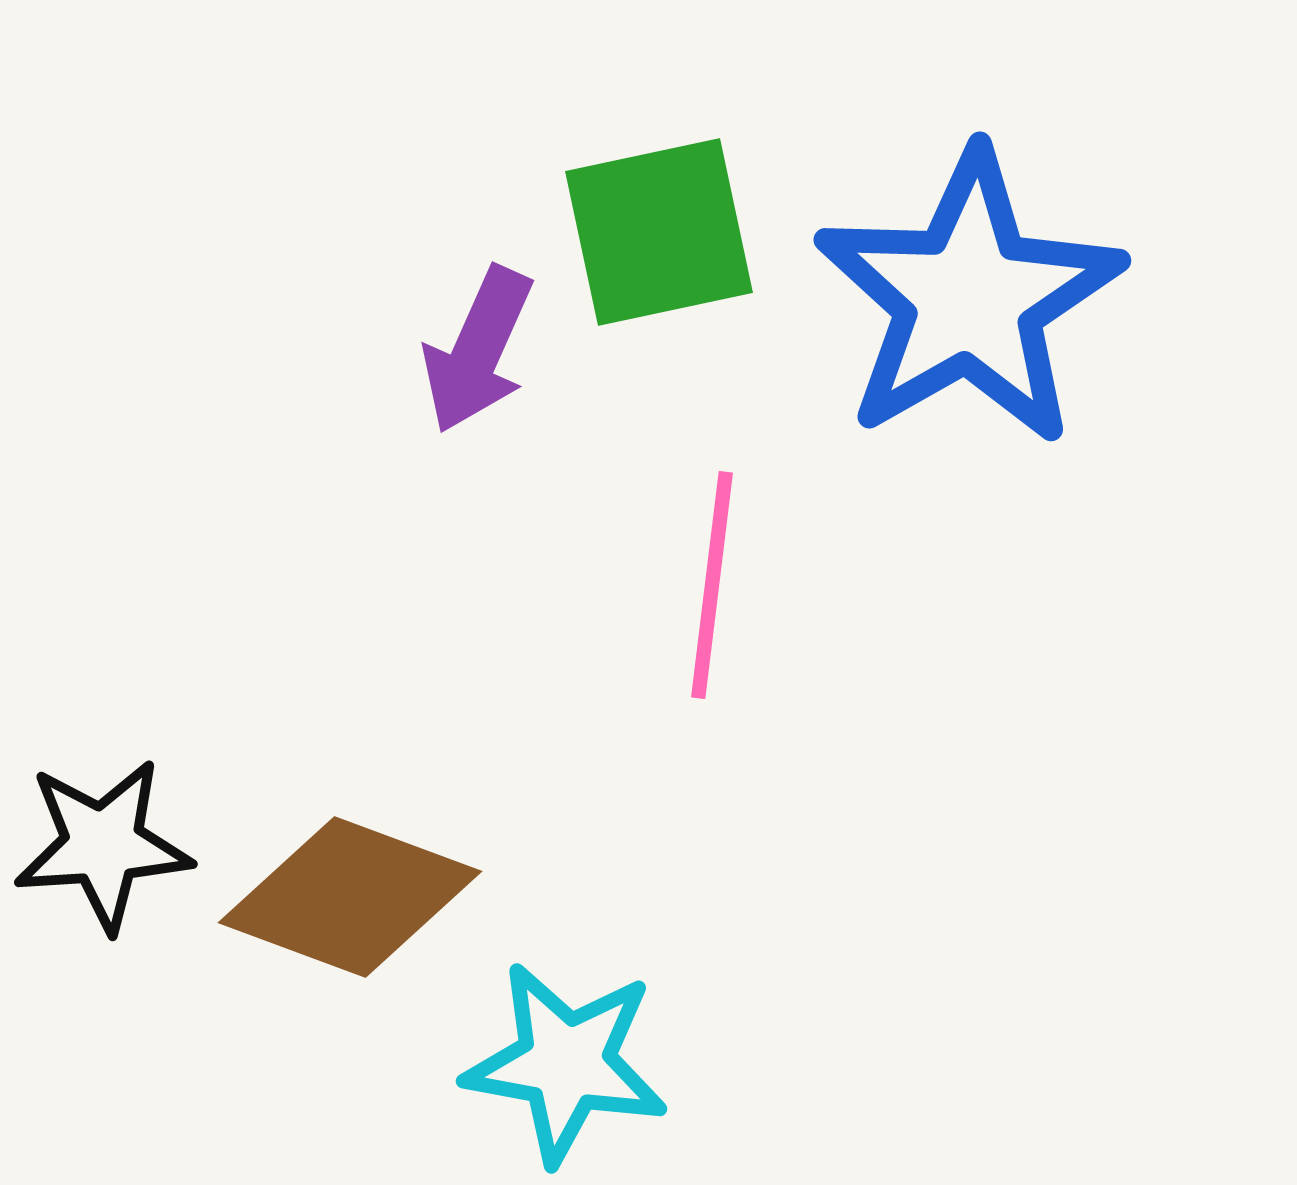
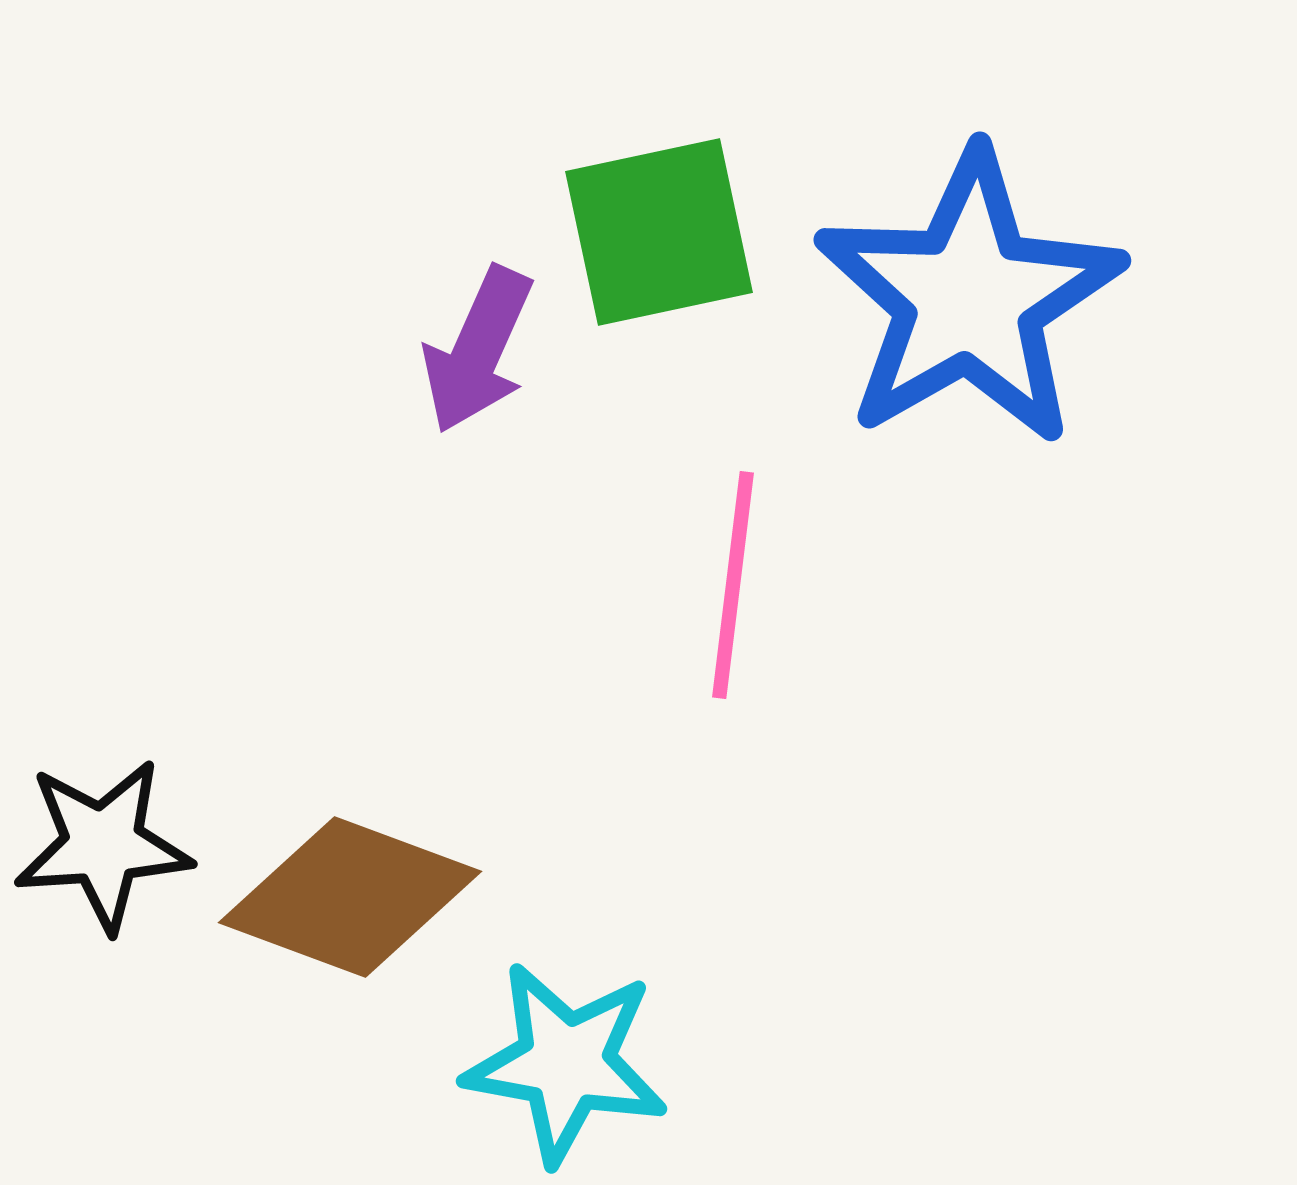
pink line: moved 21 px right
